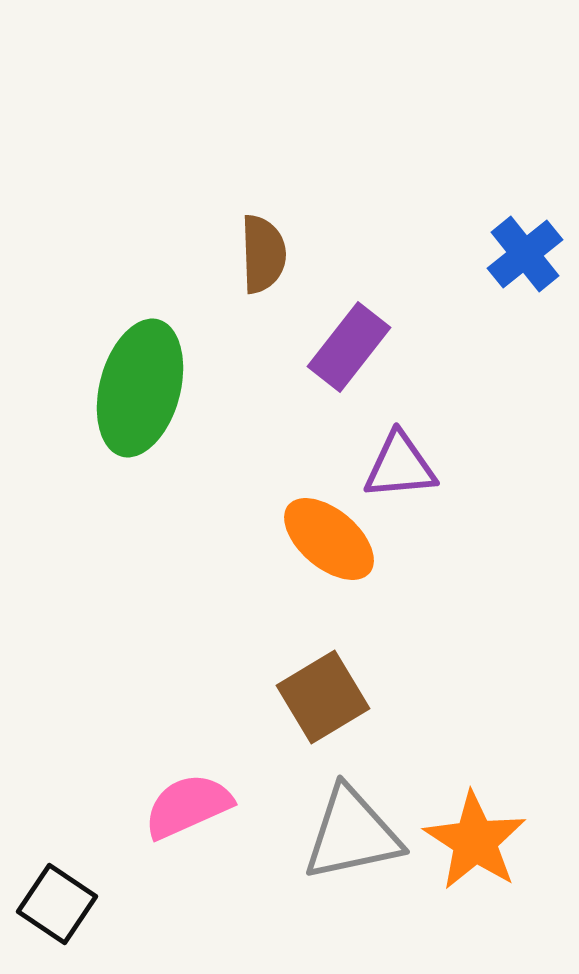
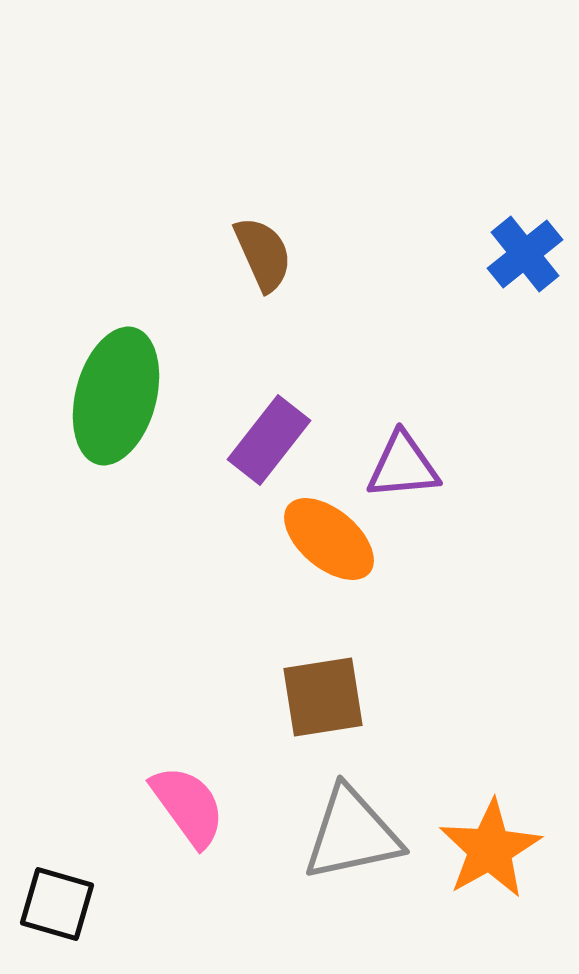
brown semicircle: rotated 22 degrees counterclockwise
purple rectangle: moved 80 px left, 93 px down
green ellipse: moved 24 px left, 8 px down
purple triangle: moved 3 px right
brown square: rotated 22 degrees clockwise
pink semicircle: rotated 78 degrees clockwise
orange star: moved 15 px right, 8 px down; rotated 10 degrees clockwise
black square: rotated 18 degrees counterclockwise
